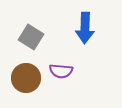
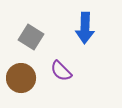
purple semicircle: rotated 40 degrees clockwise
brown circle: moved 5 px left
